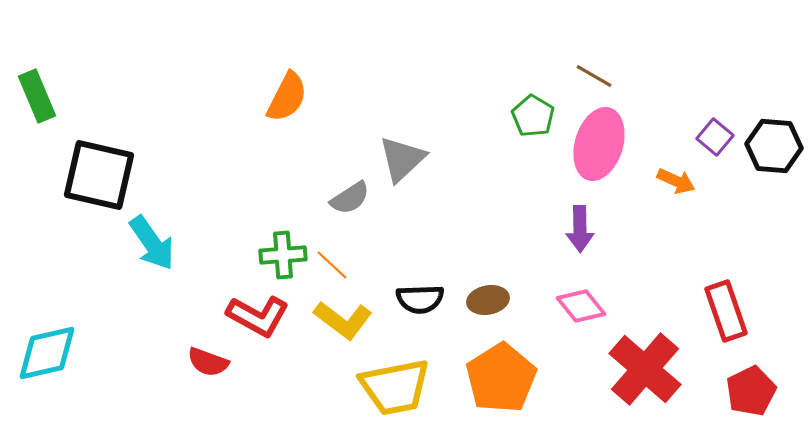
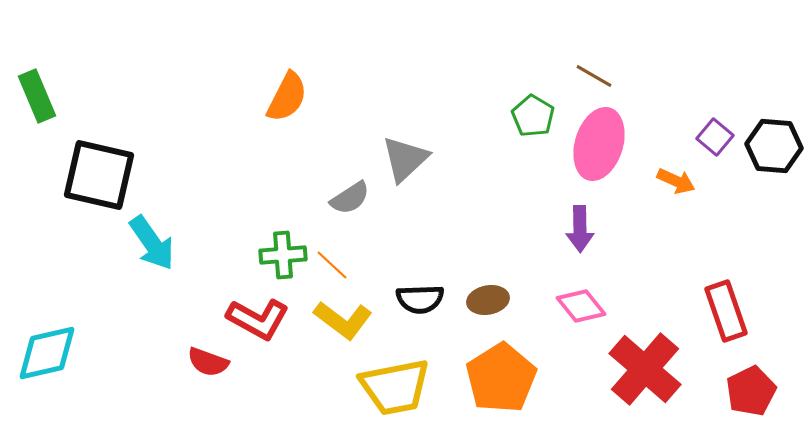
gray triangle: moved 3 px right
red L-shape: moved 3 px down
